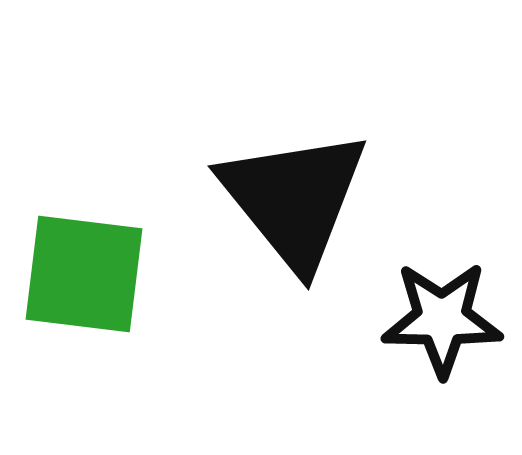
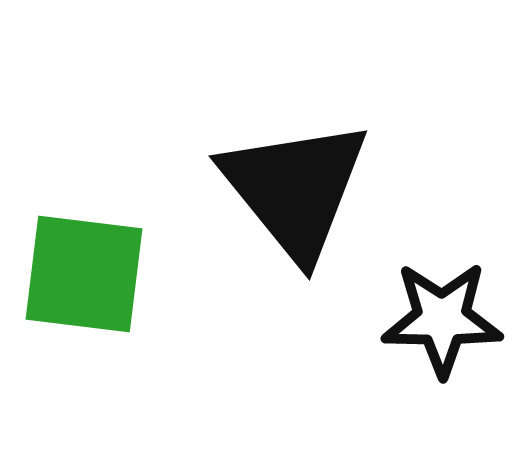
black triangle: moved 1 px right, 10 px up
